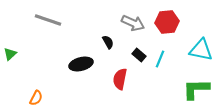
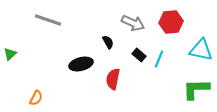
red hexagon: moved 4 px right
cyan line: moved 1 px left
red semicircle: moved 7 px left
